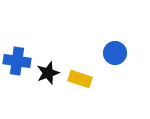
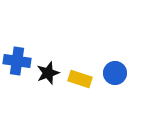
blue circle: moved 20 px down
